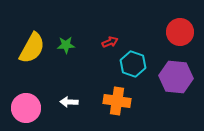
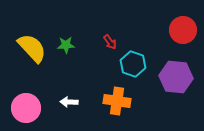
red circle: moved 3 px right, 2 px up
red arrow: rotated 77 degrees clockwise
yellow semicircle: rotated 72 degrees counterclockwise
